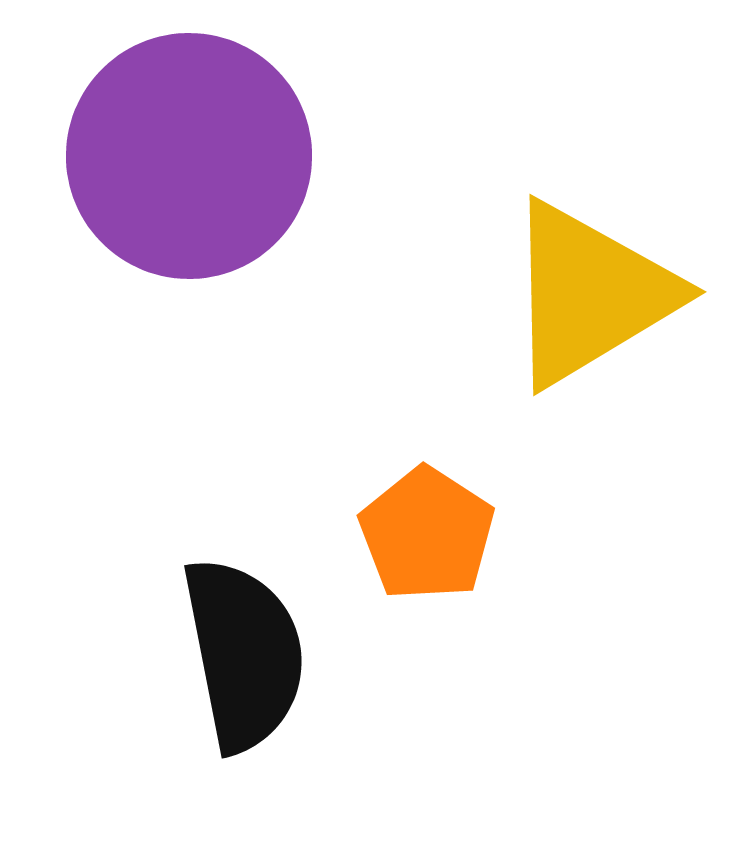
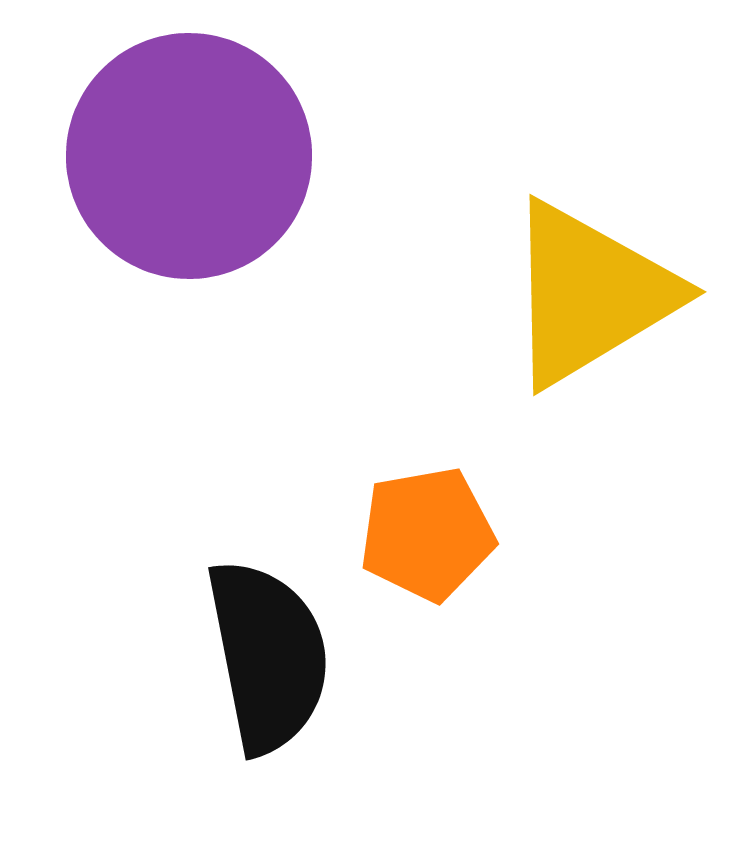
orange pentagon: rotated 29 degrees clockwise
black semicircle: moved 24 px right, 2 px down
